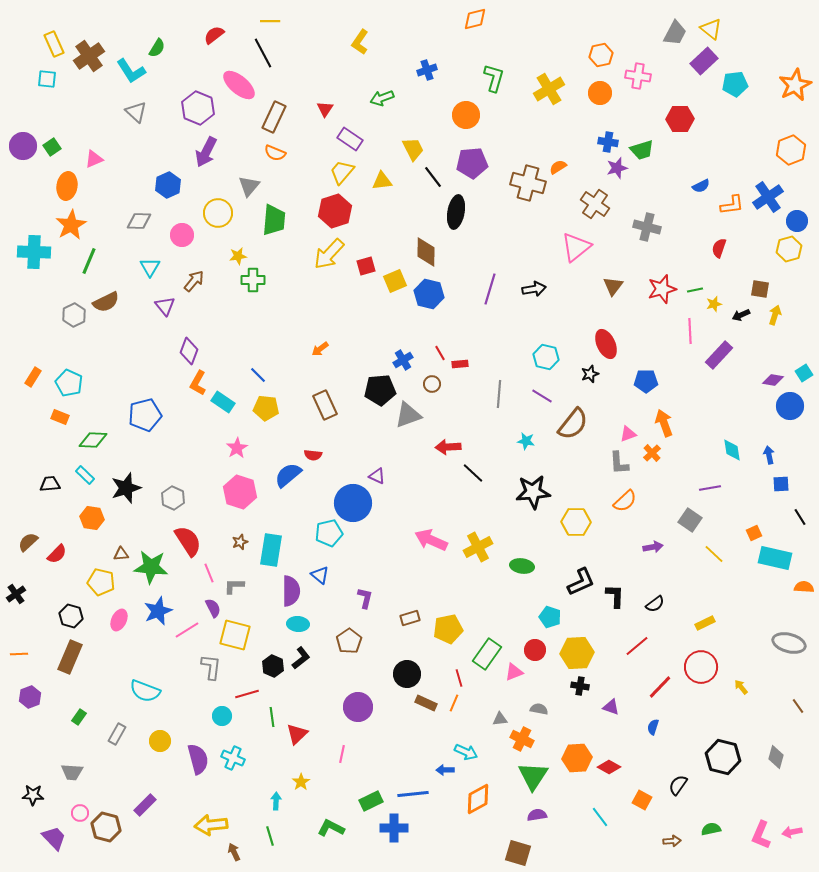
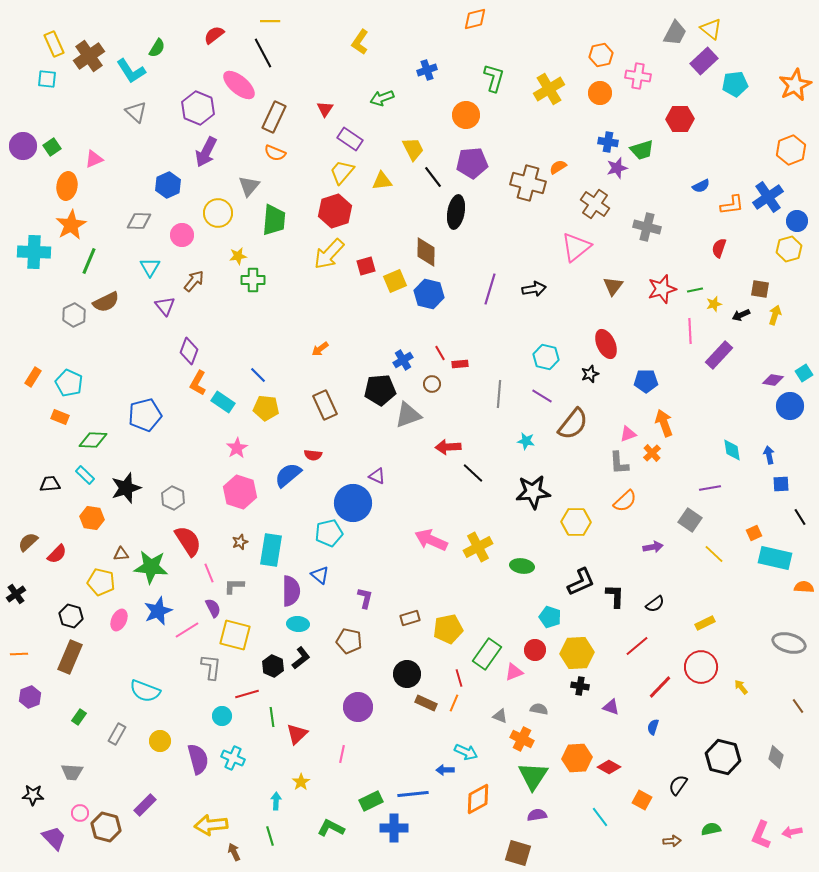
brown pentagon at (349, 641): rotated 25 degrees counterclockwise
gray triangle at (500, 719): moved 3 px up; rotated 28 degrees clockwise
